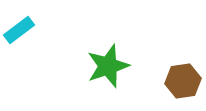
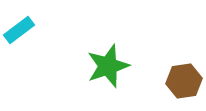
brown hexagon: moved 1 px right
